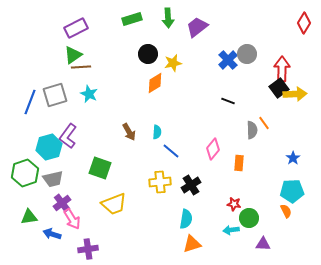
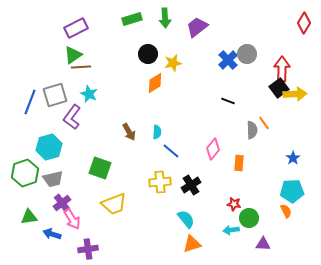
green arrow at (168, 18): moved 3 px left
purple L-shape at (68, 136): moved 4 px right, 19 px up
cyan semicircle at (186, 219): rotated 48 degrees counterclockwise
